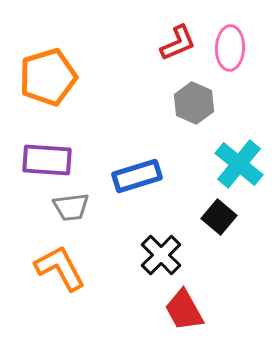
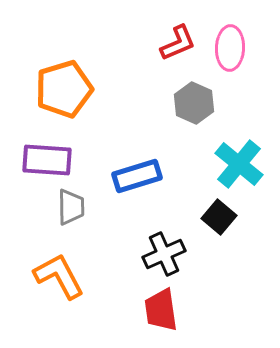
orange pentagon: moved 16 px right, 12 px down
gray trapezoid: rotated 84 degrees counterclockwise
black cross: moved 3 px right, 1 px up; rotated 21 degrees clockwise
orange L-shape: moved 1 px left, 8 px down
red trapezoid: moved 23 px left; rotated 21 degrees clockwise
